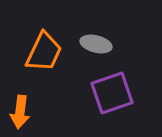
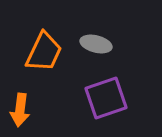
purple square: moved 6 px left, 5 px down
orange arrow: moved 2 px up
